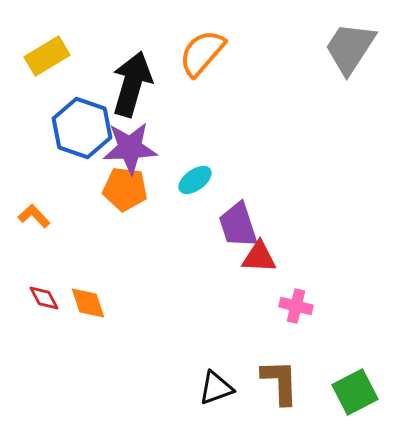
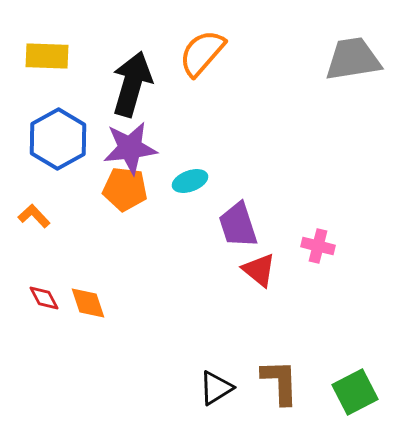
gray trapezoid: moved 3 px right, 11 px down; rotated 48 degrees clockwise
yellow rectangle: rotated 33 degrees clockwise
blue hexagon: moved 24 px left, 11 px down; rotated 12 degrees clockwise
purple star: rotated 4 degrees counterclockwise
cyan ellipse: moved 5 px left, 1 px down; rotated 16 degrees clockwise
red triangle: moved 13 px down; rotated 36 degrees clockwise
pink cross: moved 22 px right, 60 px up
black triangle: rotated 12 degrees counterclockwise
